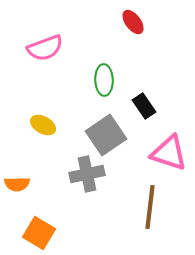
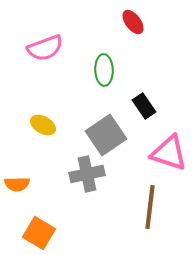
green ellipse: moved 10 px up
